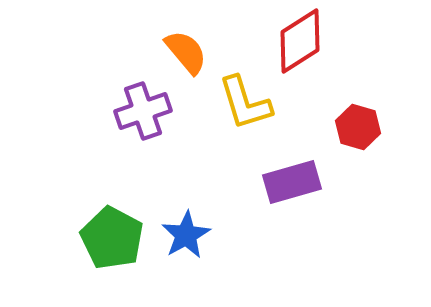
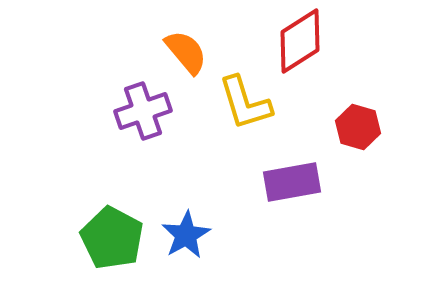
purple rectangle: rotated 6 degrees clockwise
